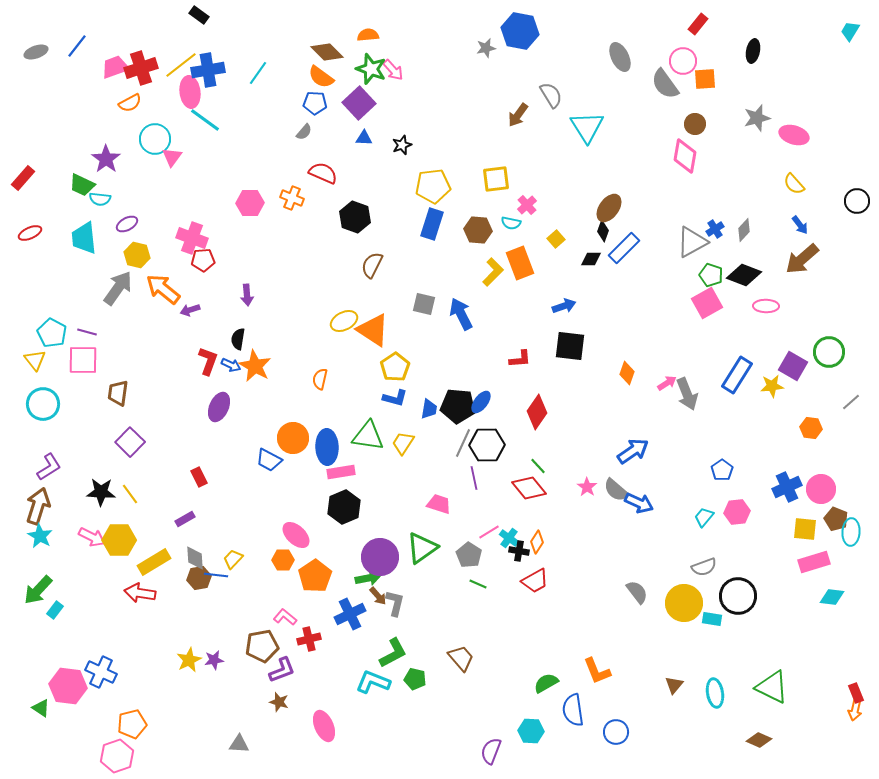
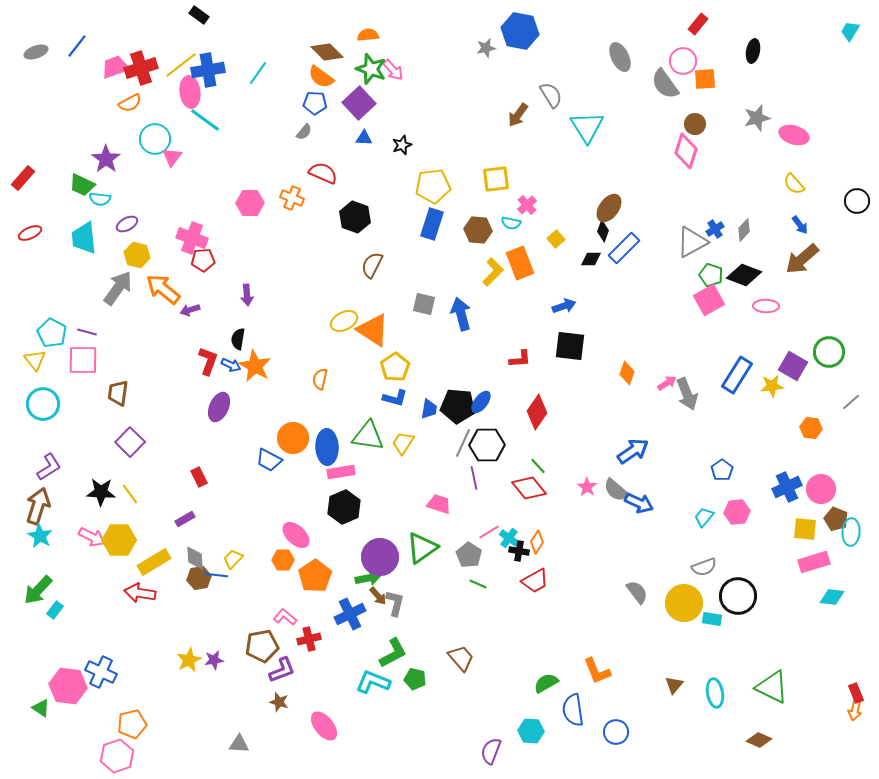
pink diamond at (685, 156): moved 1 px right, 5 px up; rotated 8 degrees clockwise
pink square at (707, 303): moved 2 px right, 3 px up
blue arrow at (461, 314): rotated 12 degrees clockwise
pink ellipse at (324, 726): rotated 16 degrees counterclockwise
